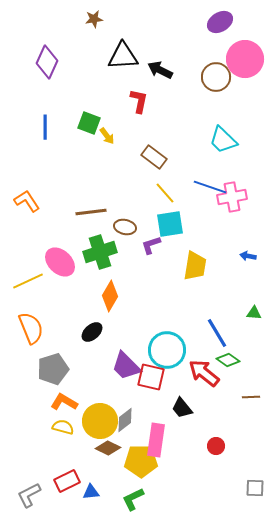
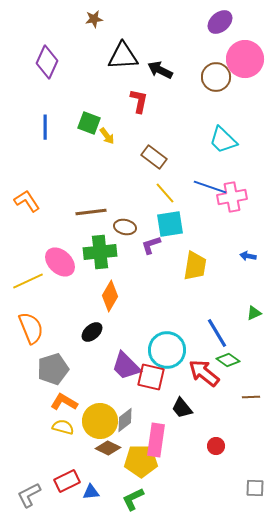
purple ellipse at (220, 22): rotated 10 degrees counterclockwise
green cross at (100, 252): rotated 12 degrees clockwise
green triangle at (254, 313): rotated 28 degrees counterclockwise
